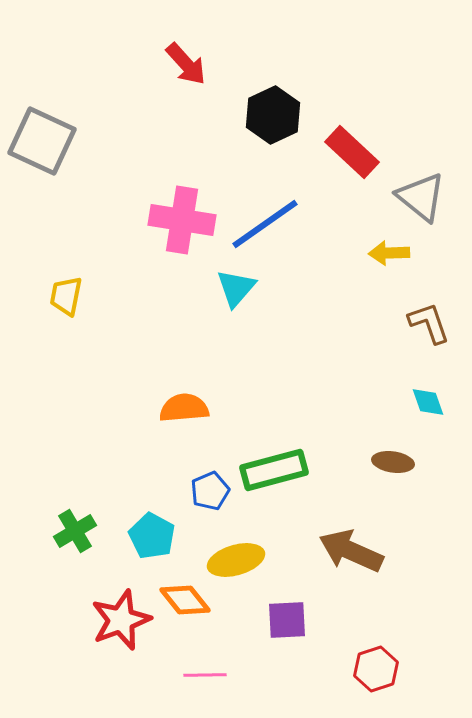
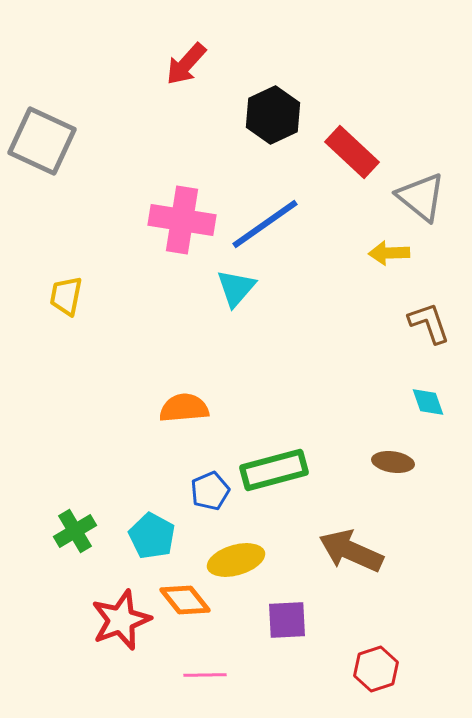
red arrow: rotated 84 degrees clockwise
